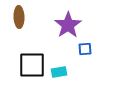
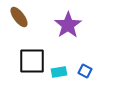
brown ellipse: rotated 35 degrees counterclockwise
blue square: moved 22 px down; rotated 32 degrees clockwise
black square: moved 4 px up
